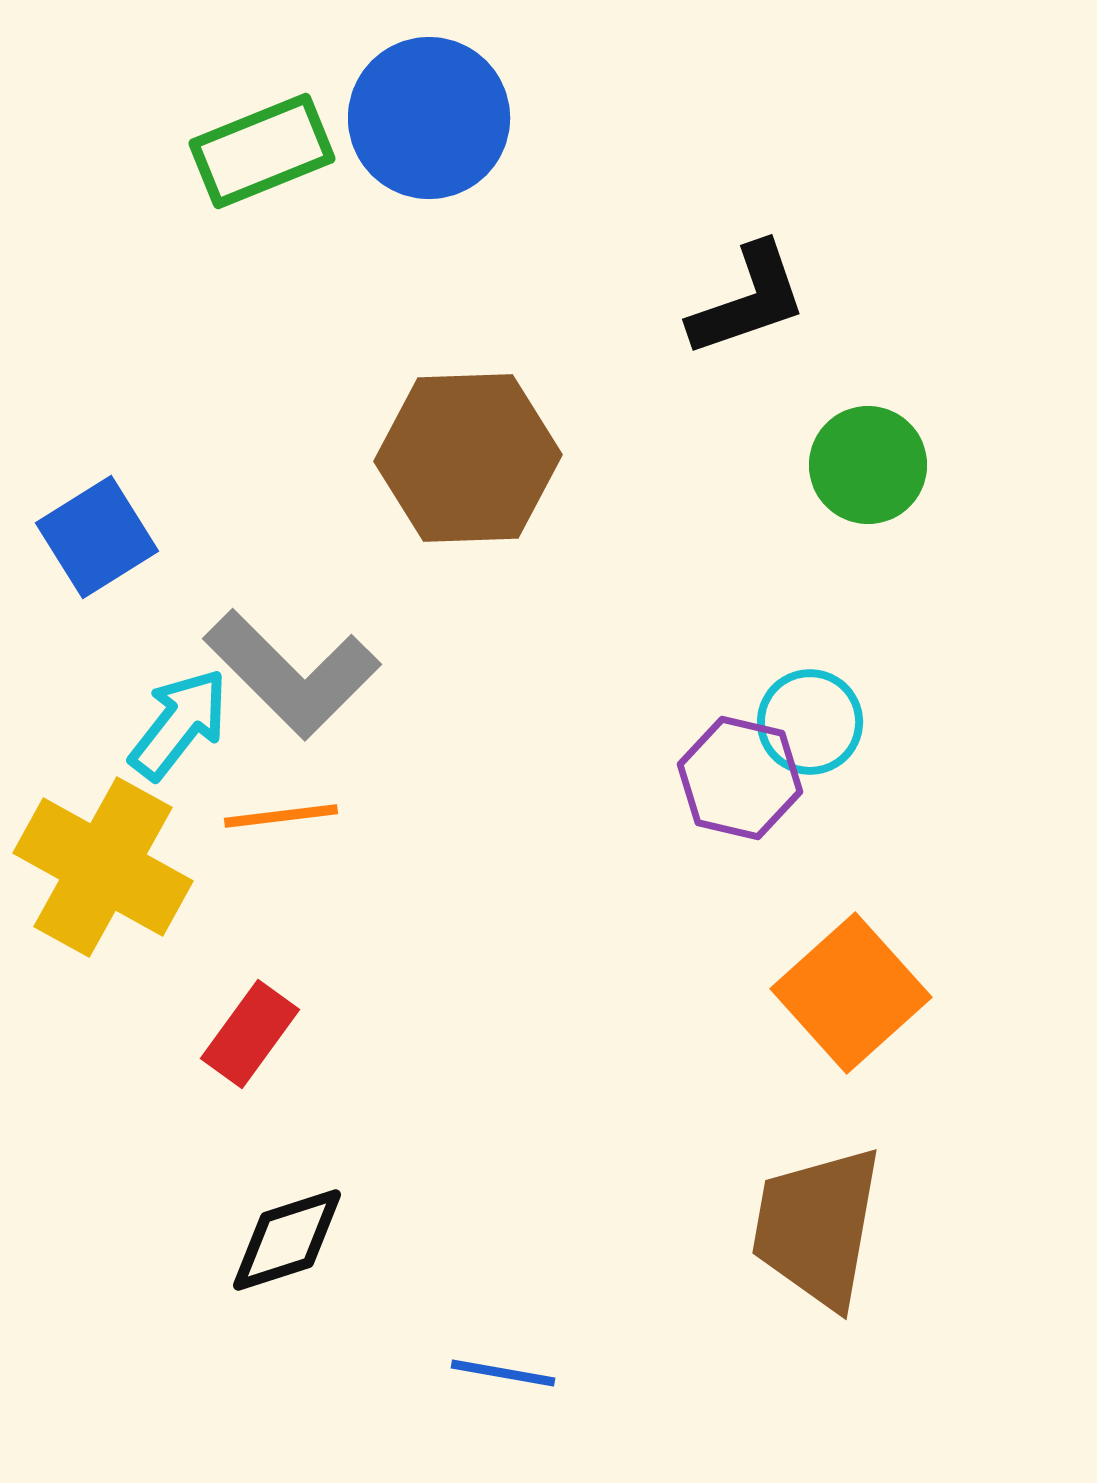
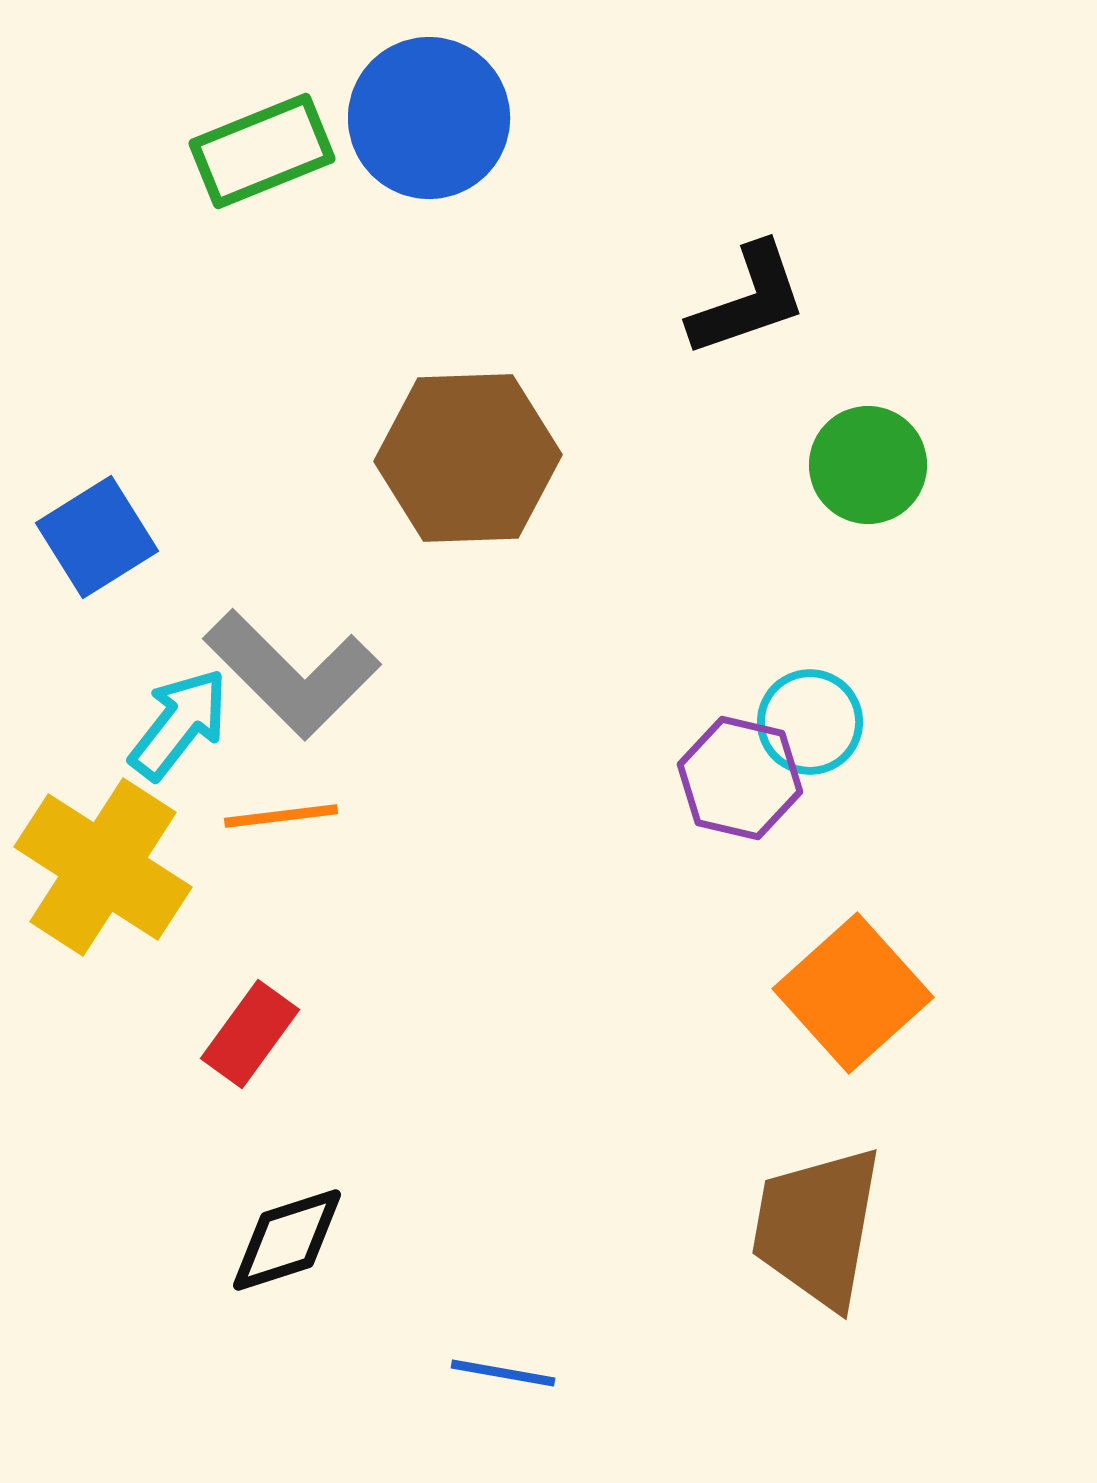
yellow cross: rotated 4 degrees clockwise
orange square: moved 2 px right
